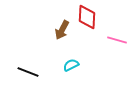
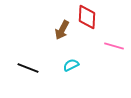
pink line: moved 3 px left, 6 px down
black line: moved 4 px up
